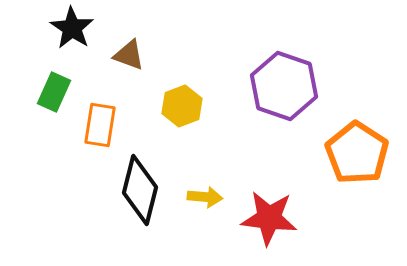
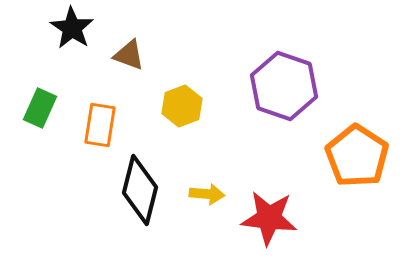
green rectangle: moved 14 px left, 16 px down
orange pentagon: moved 3 px down
yellow arrow: moved 2 px right, 3 px up
